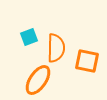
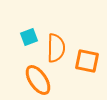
orange ellipse: rotated 68 degrees counterclockwise
